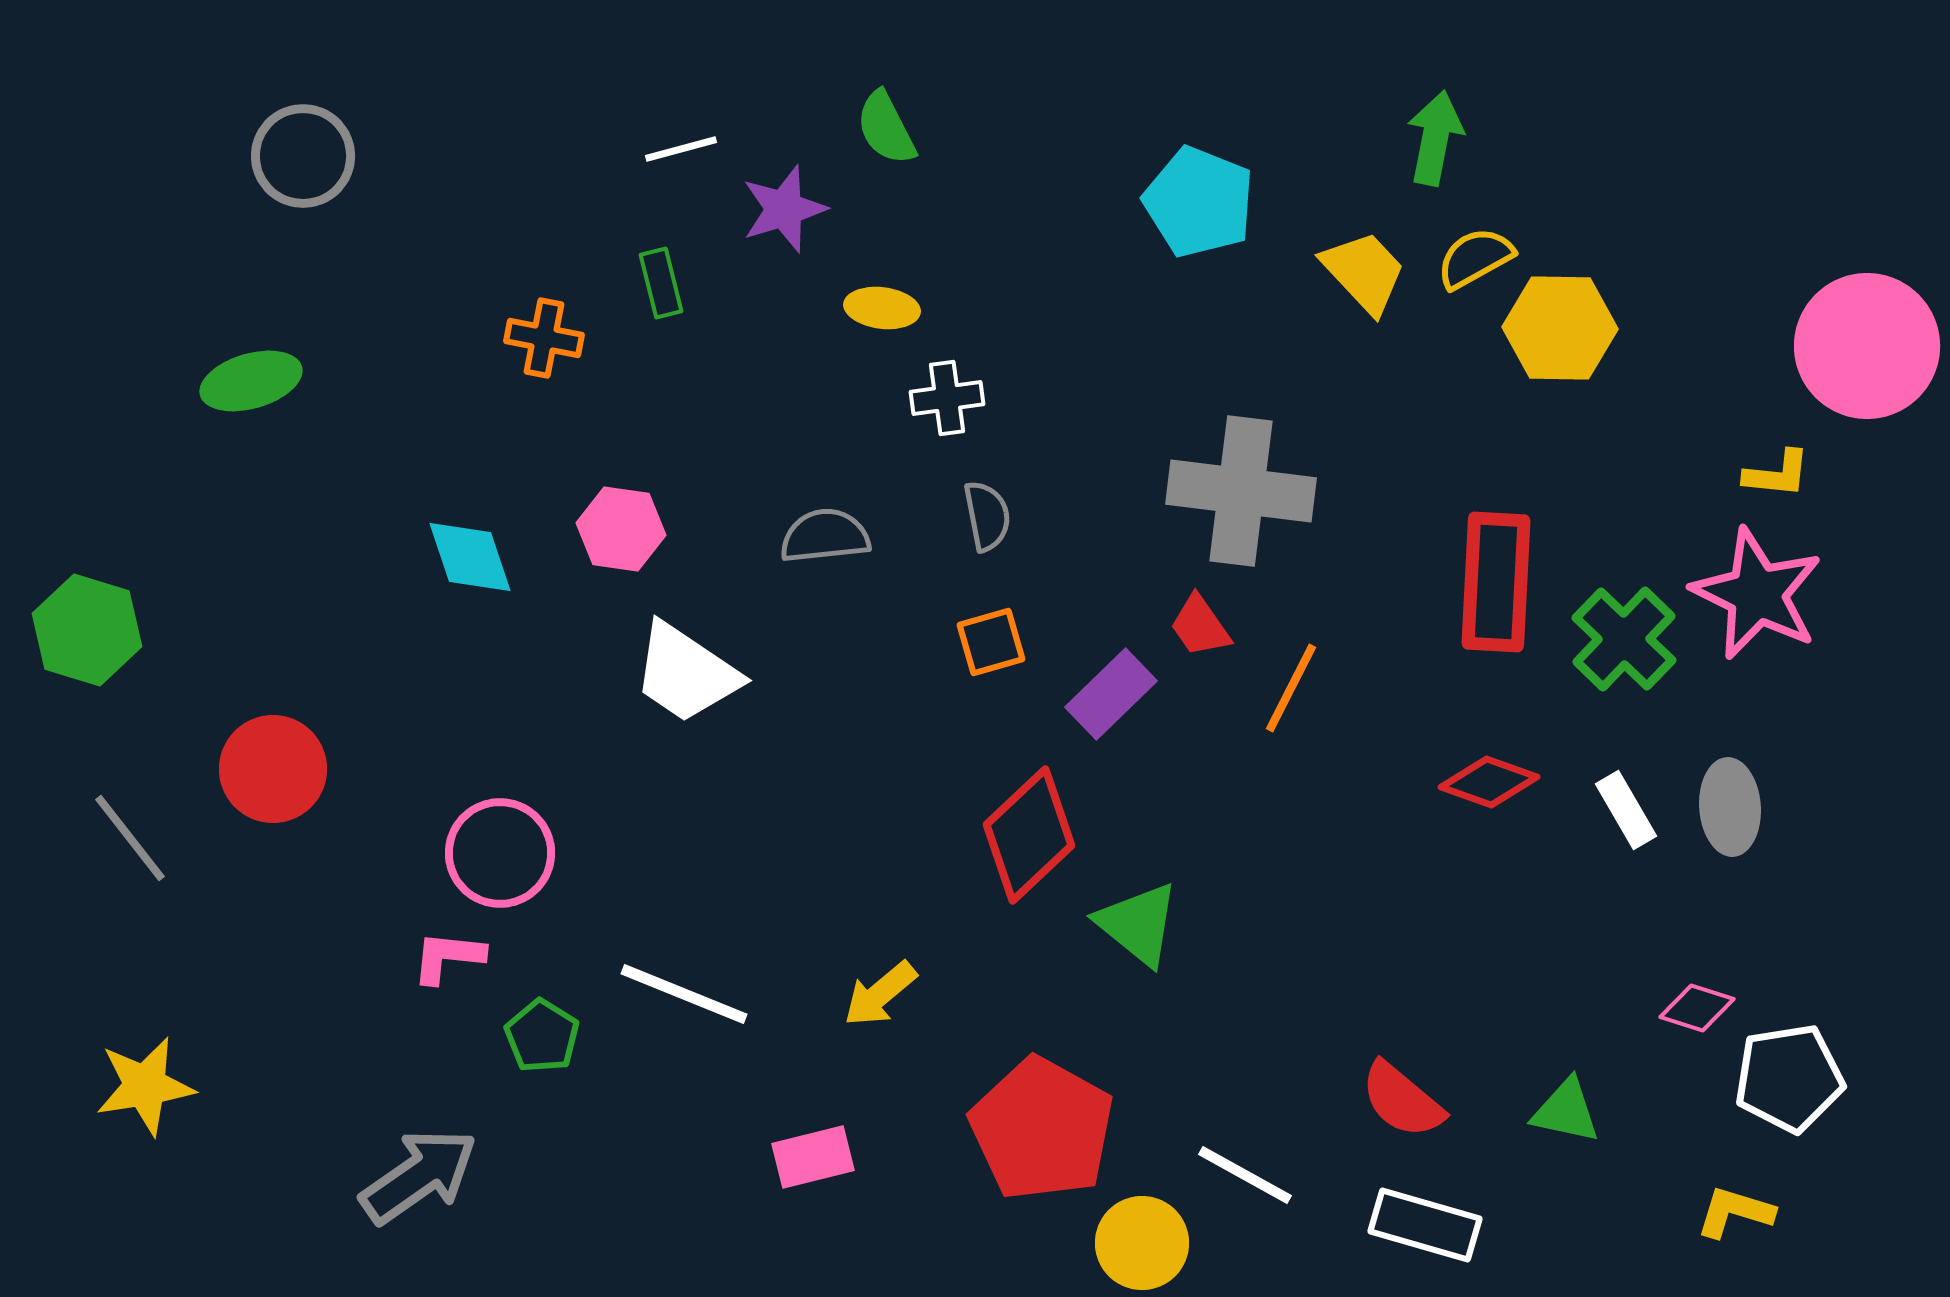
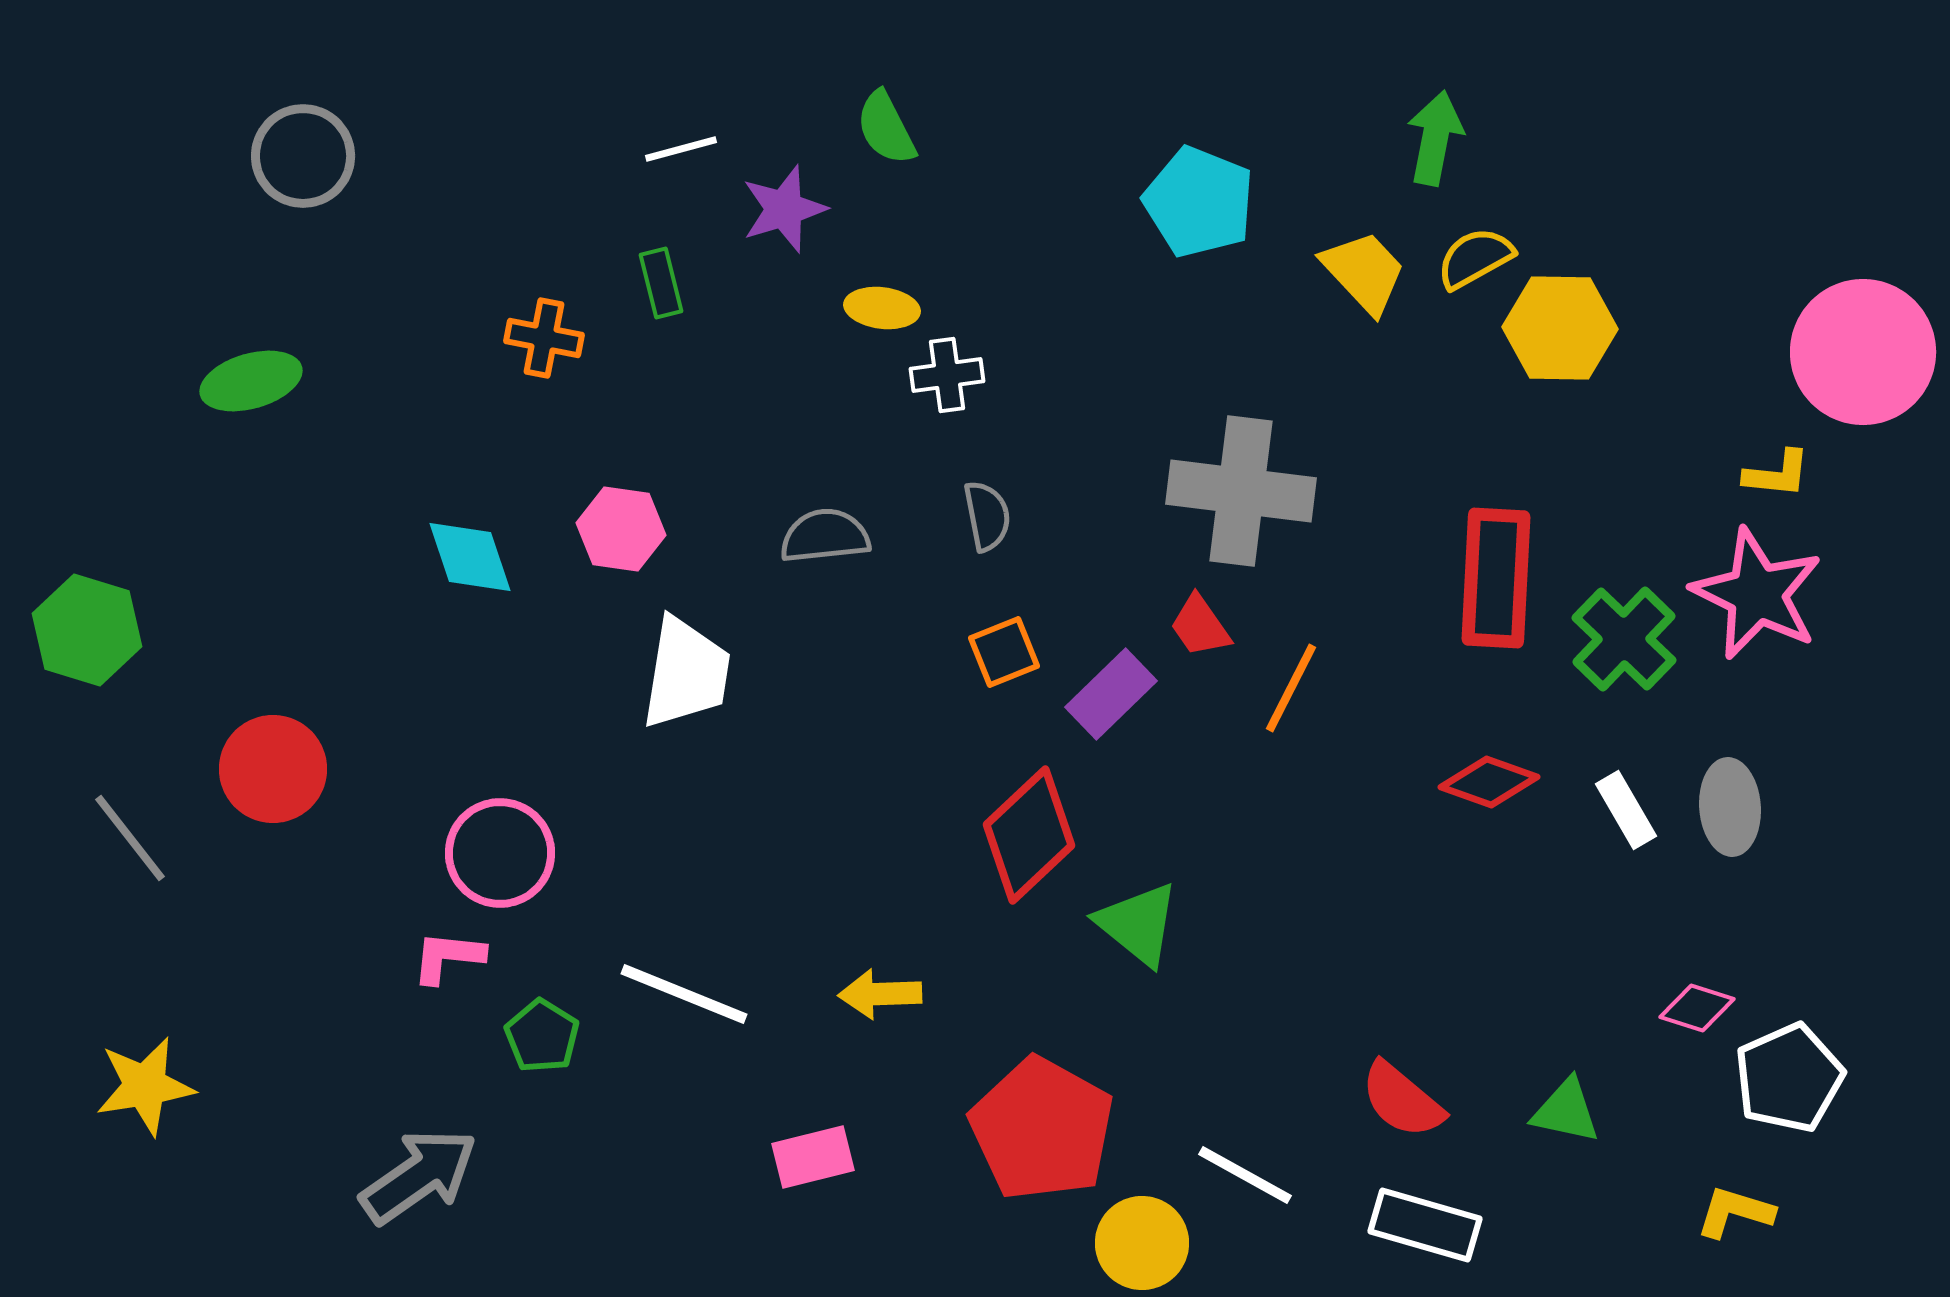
pink circle at (1867, 346): moved 4 px left, 6 px down
white cross at (947, 398): moved 23 px up
red rectangle at (1496, 582): moved 4 px up
orange square at (991, 642): moved 13 px right, 10 px down; rotated 6 degrees counterclockwise
white trapezoid at (686, 673): rotated 115 degrees counterclockwise
yellow arrow at (880, 994): rotated 38 degrees clockwise
white pentagon at (1789, 1078): rotated 15 degrees counterclockwise
